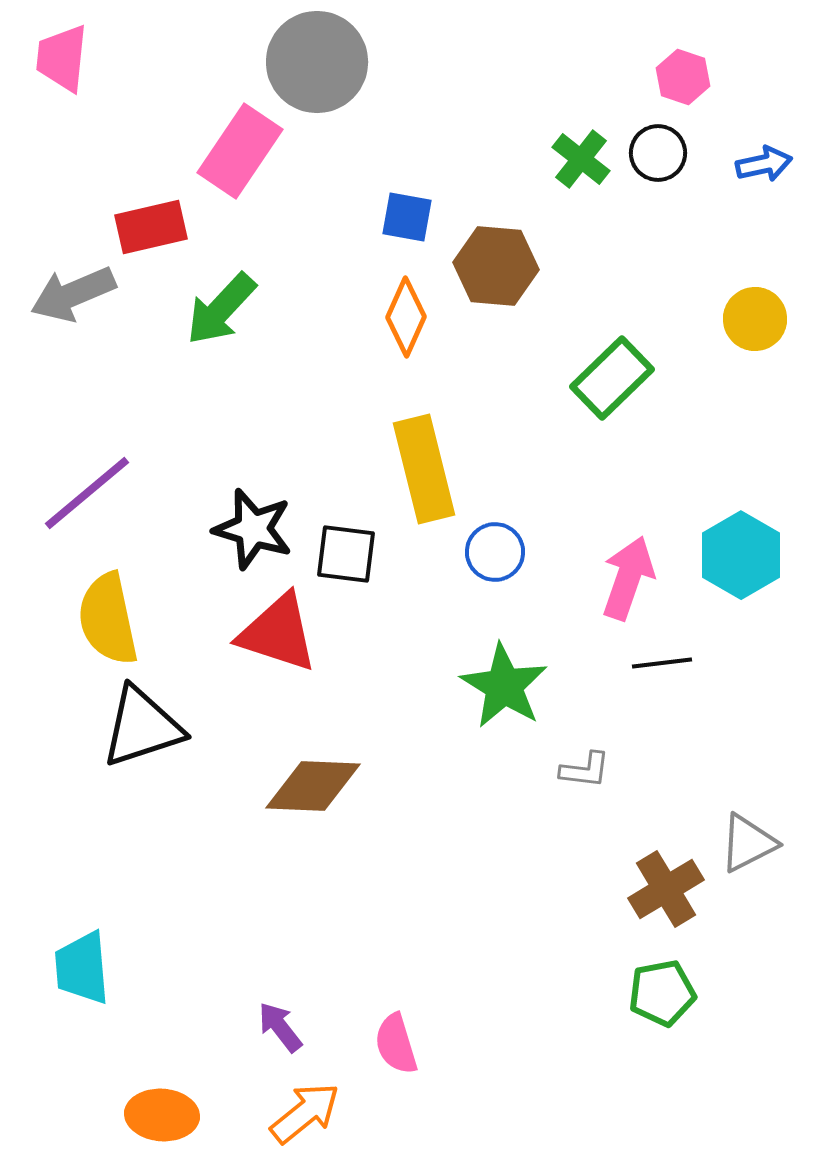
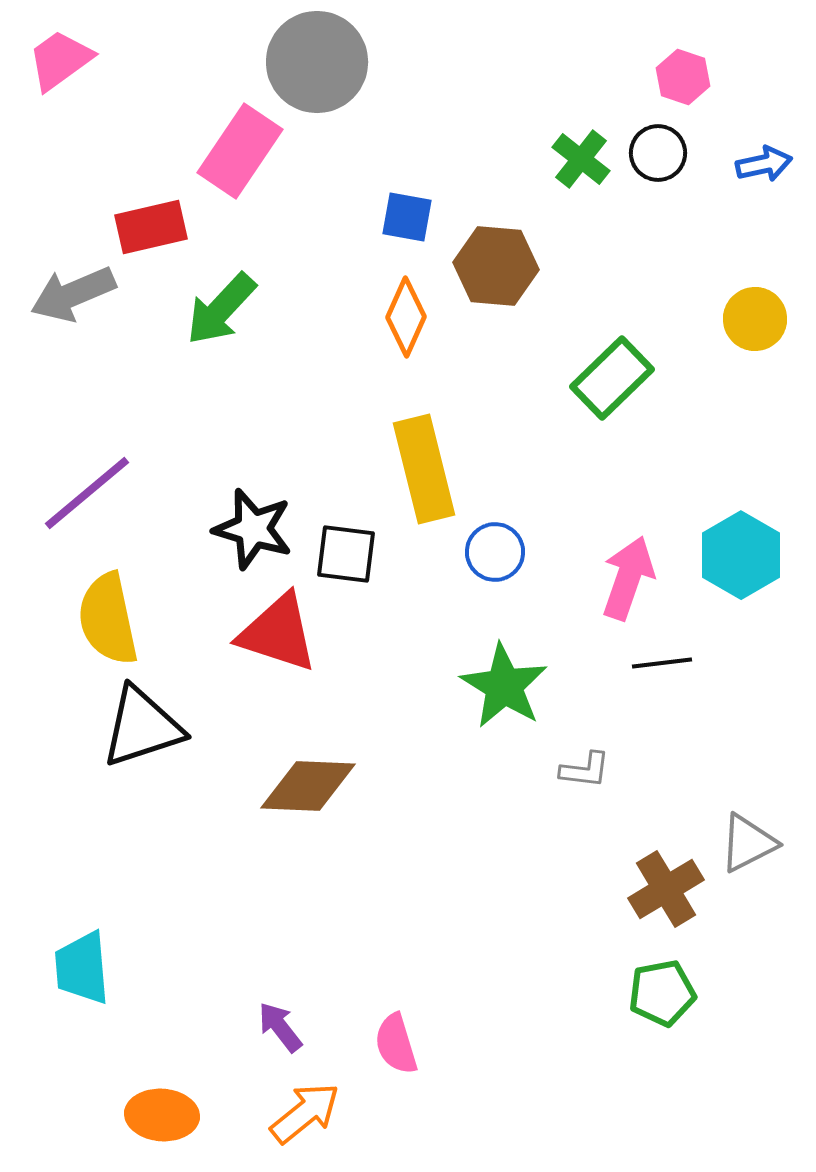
pink trapezoid: moved 2 px left, 2 px down; rotated 48 degrees clockwise
brown diamond: moved 5 px left
